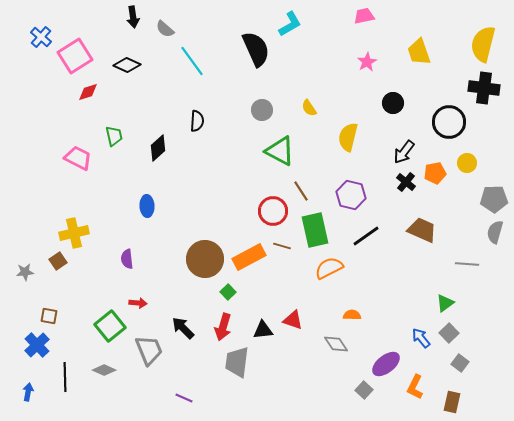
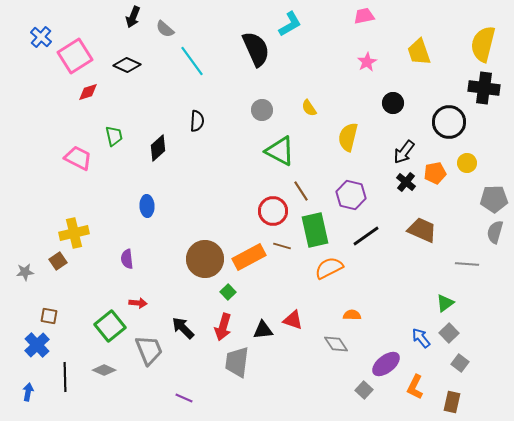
black arrow at (133, 17): rotated 30 degrees clockwise
